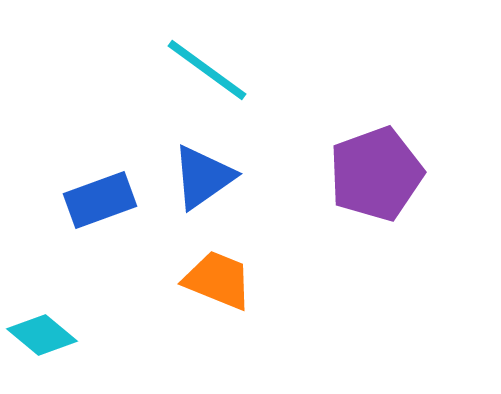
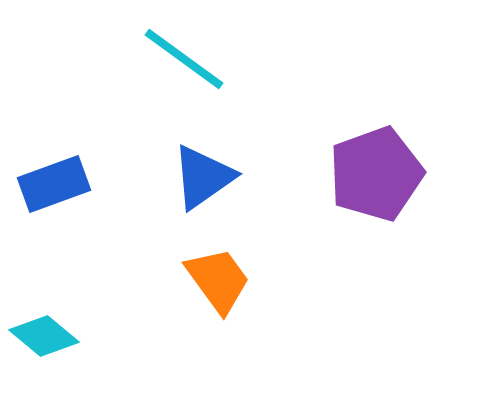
cyan line: moved 23 px left, 11 px up
blue rectangle: moved 46 px left, 16 px up
orange trapezoid: rotated 32 degrees clockwise
cyan diamond: moved 2 px right, 1 px down
